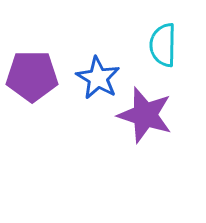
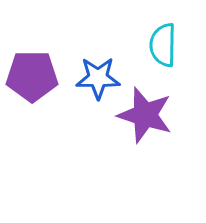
blue star: rotated 30 degrees counterclockwise
